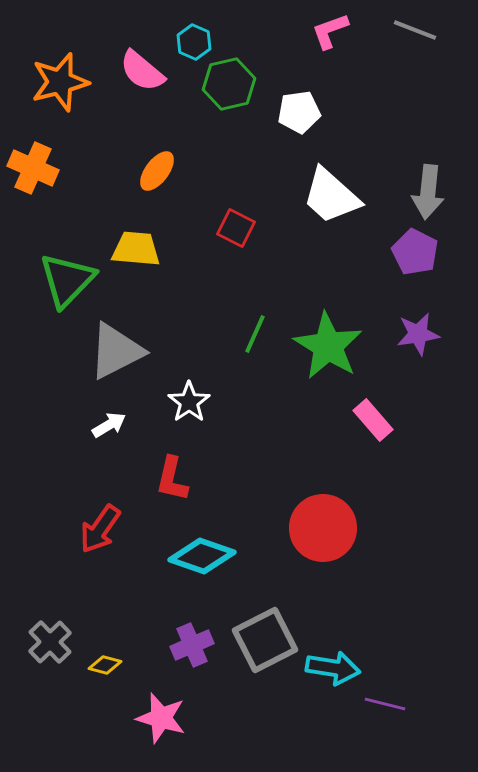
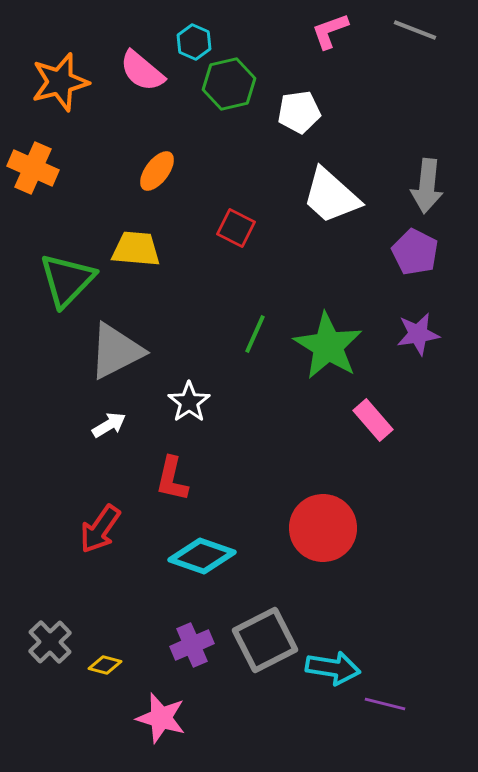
gray arrow: moved 1 px left, 6 px up
